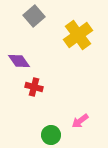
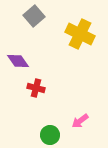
yellow cross: moved 2 px right, 1 px up; rotated 28 degrees counterclockwise
purple diamond: moved 1 px left
red cross: moved 2 px right, 1 px down
green circle: moved 1 px left
